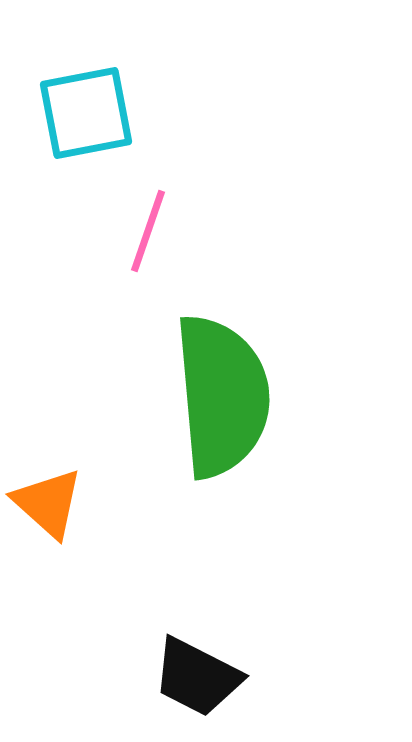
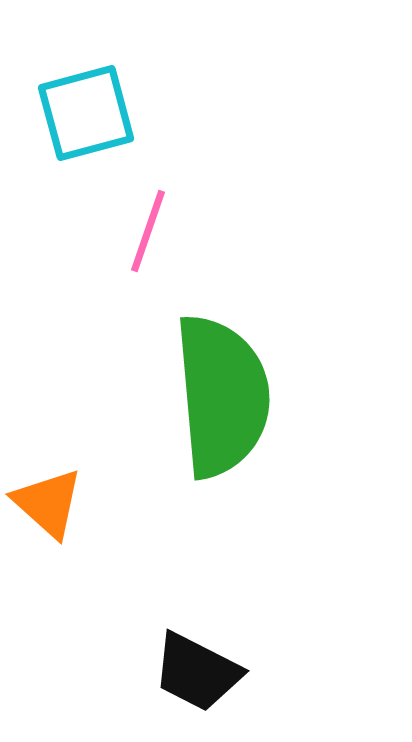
cyan square: rotated 4 degrees counterclockwise
black trapezoid: moved 5 px up
